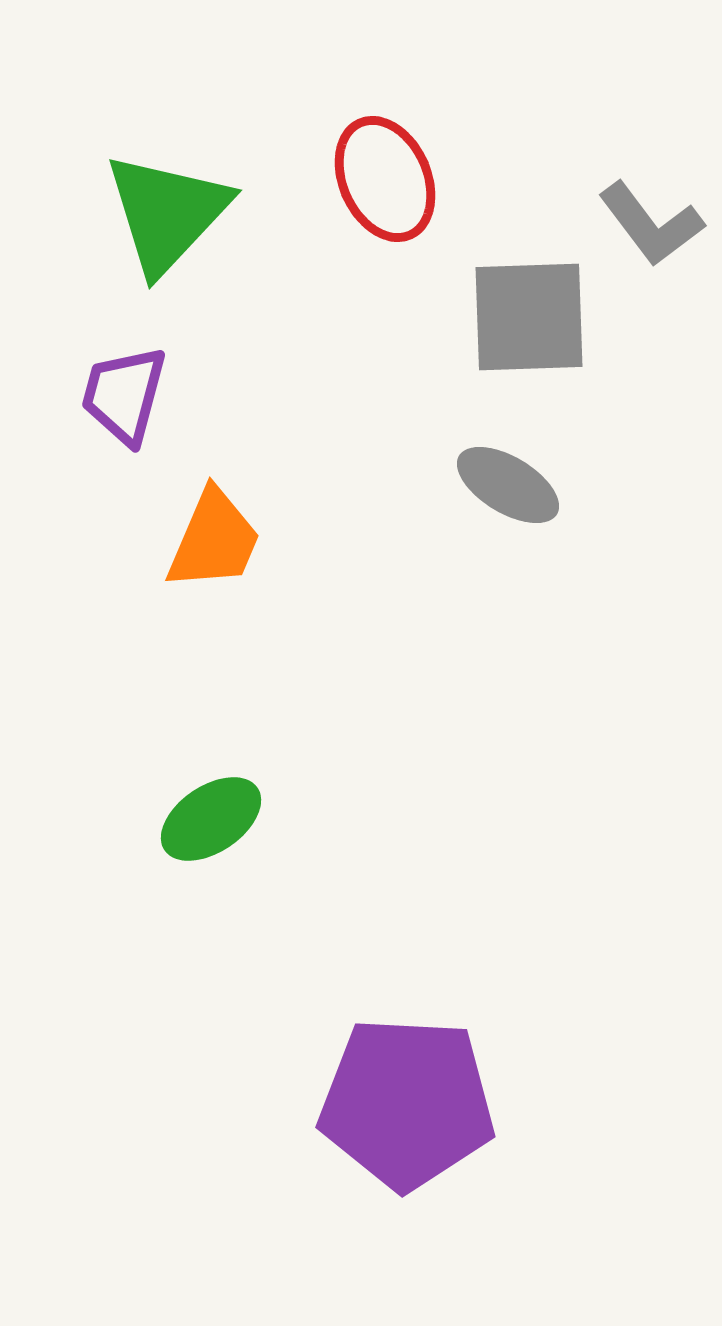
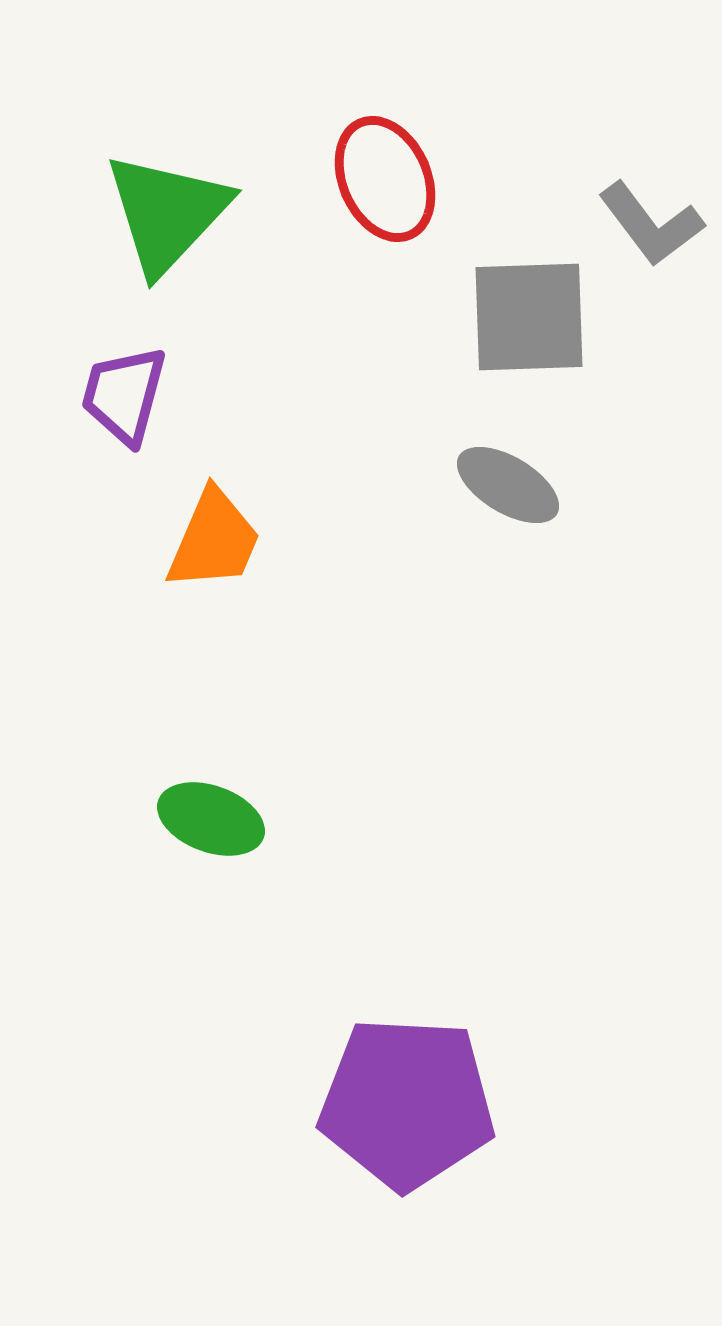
green ellipse: rotated 54 degrees clockwise
